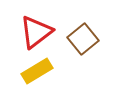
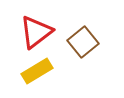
brown square: moved 3 px down
